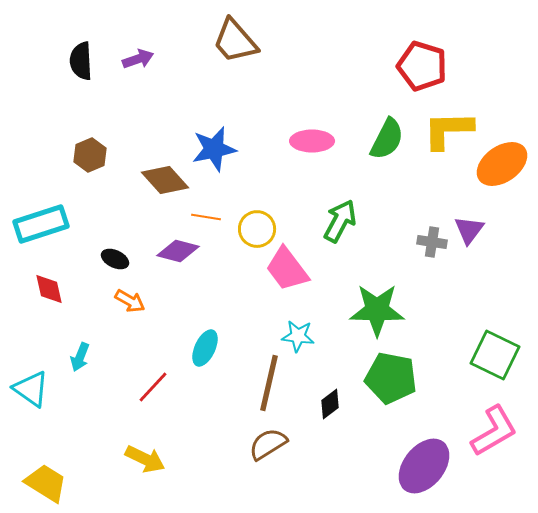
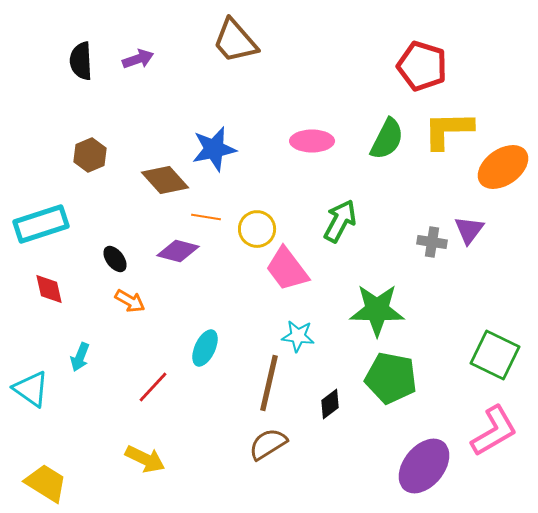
orange ellipse: moved 1 px right, 3 px down
black ellipse: rotated 28 degrees clockwise
